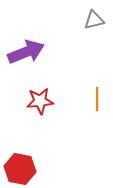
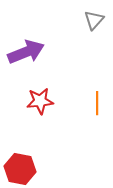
gray triangle: rotated 35 degrees counterclockwise
orange line: moved 4 px down
